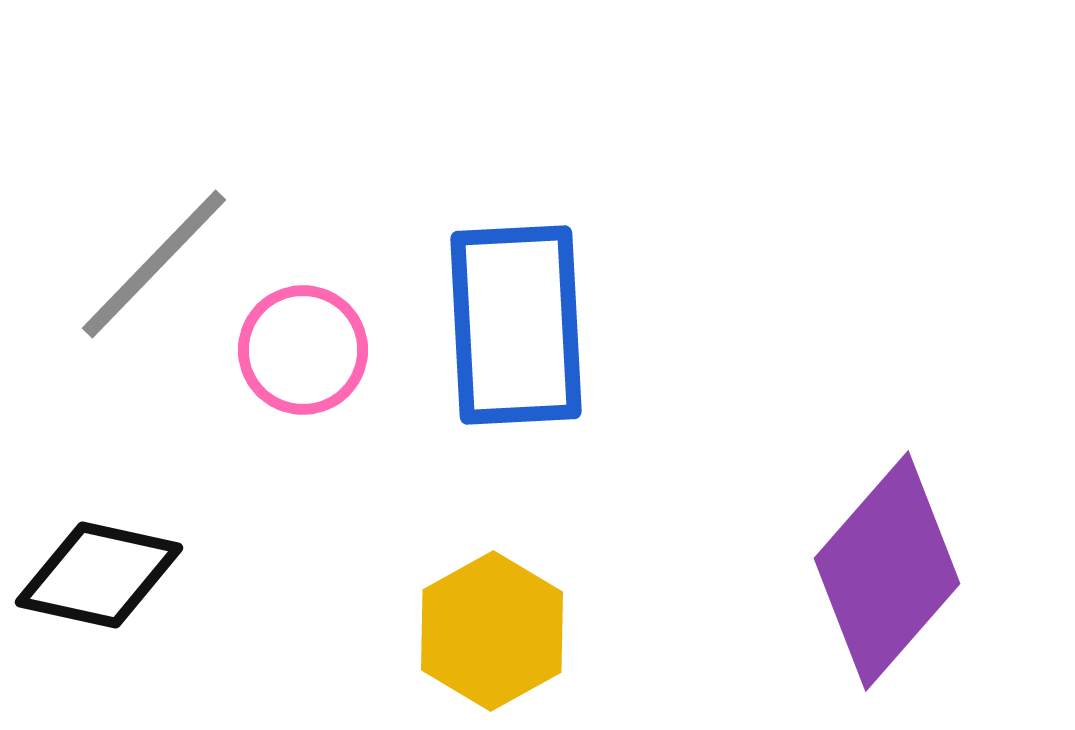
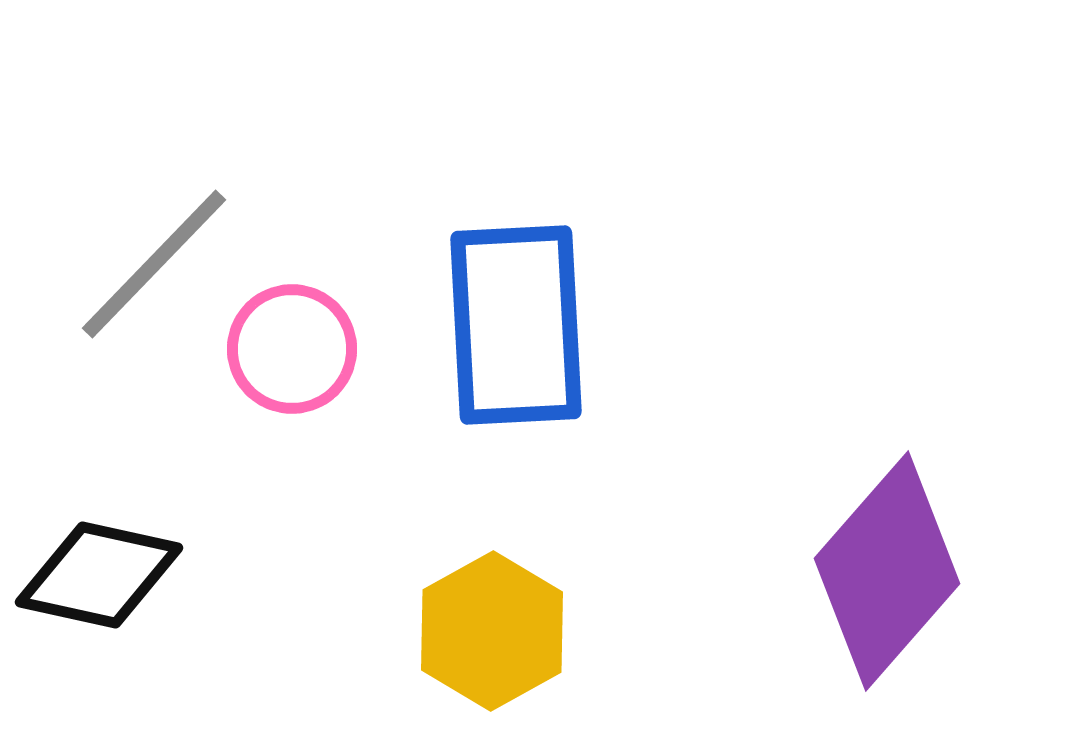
pink circle: moved 11 px left, 1 px up
